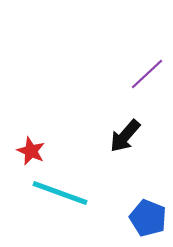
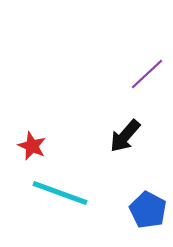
red star: moved 1 px right, 5 px up
blue pentagon: moved 8 px up; rotated 6 degrees clockwise
